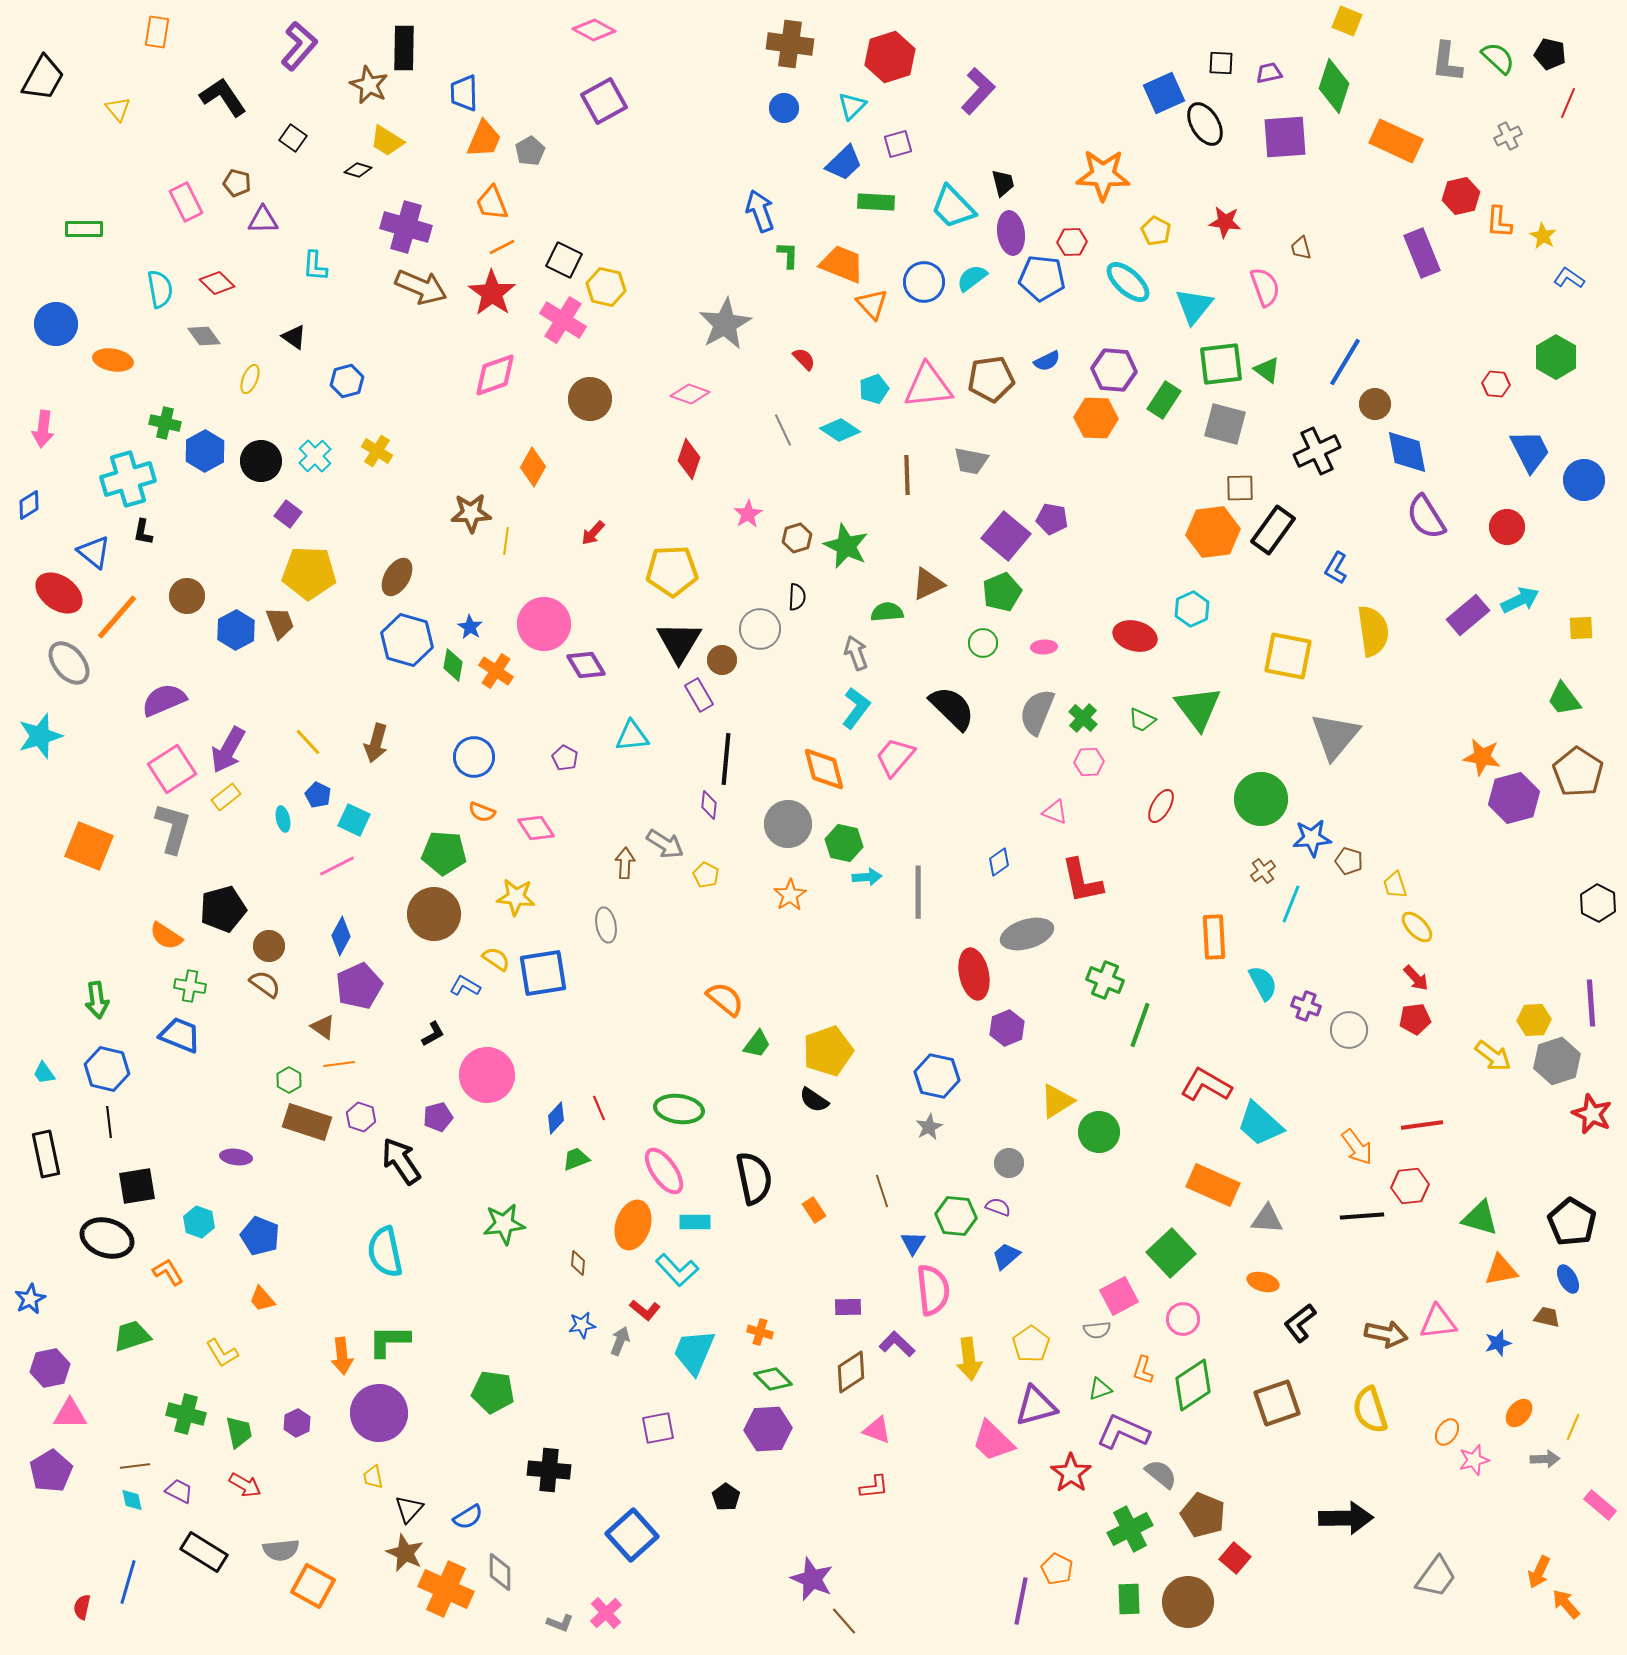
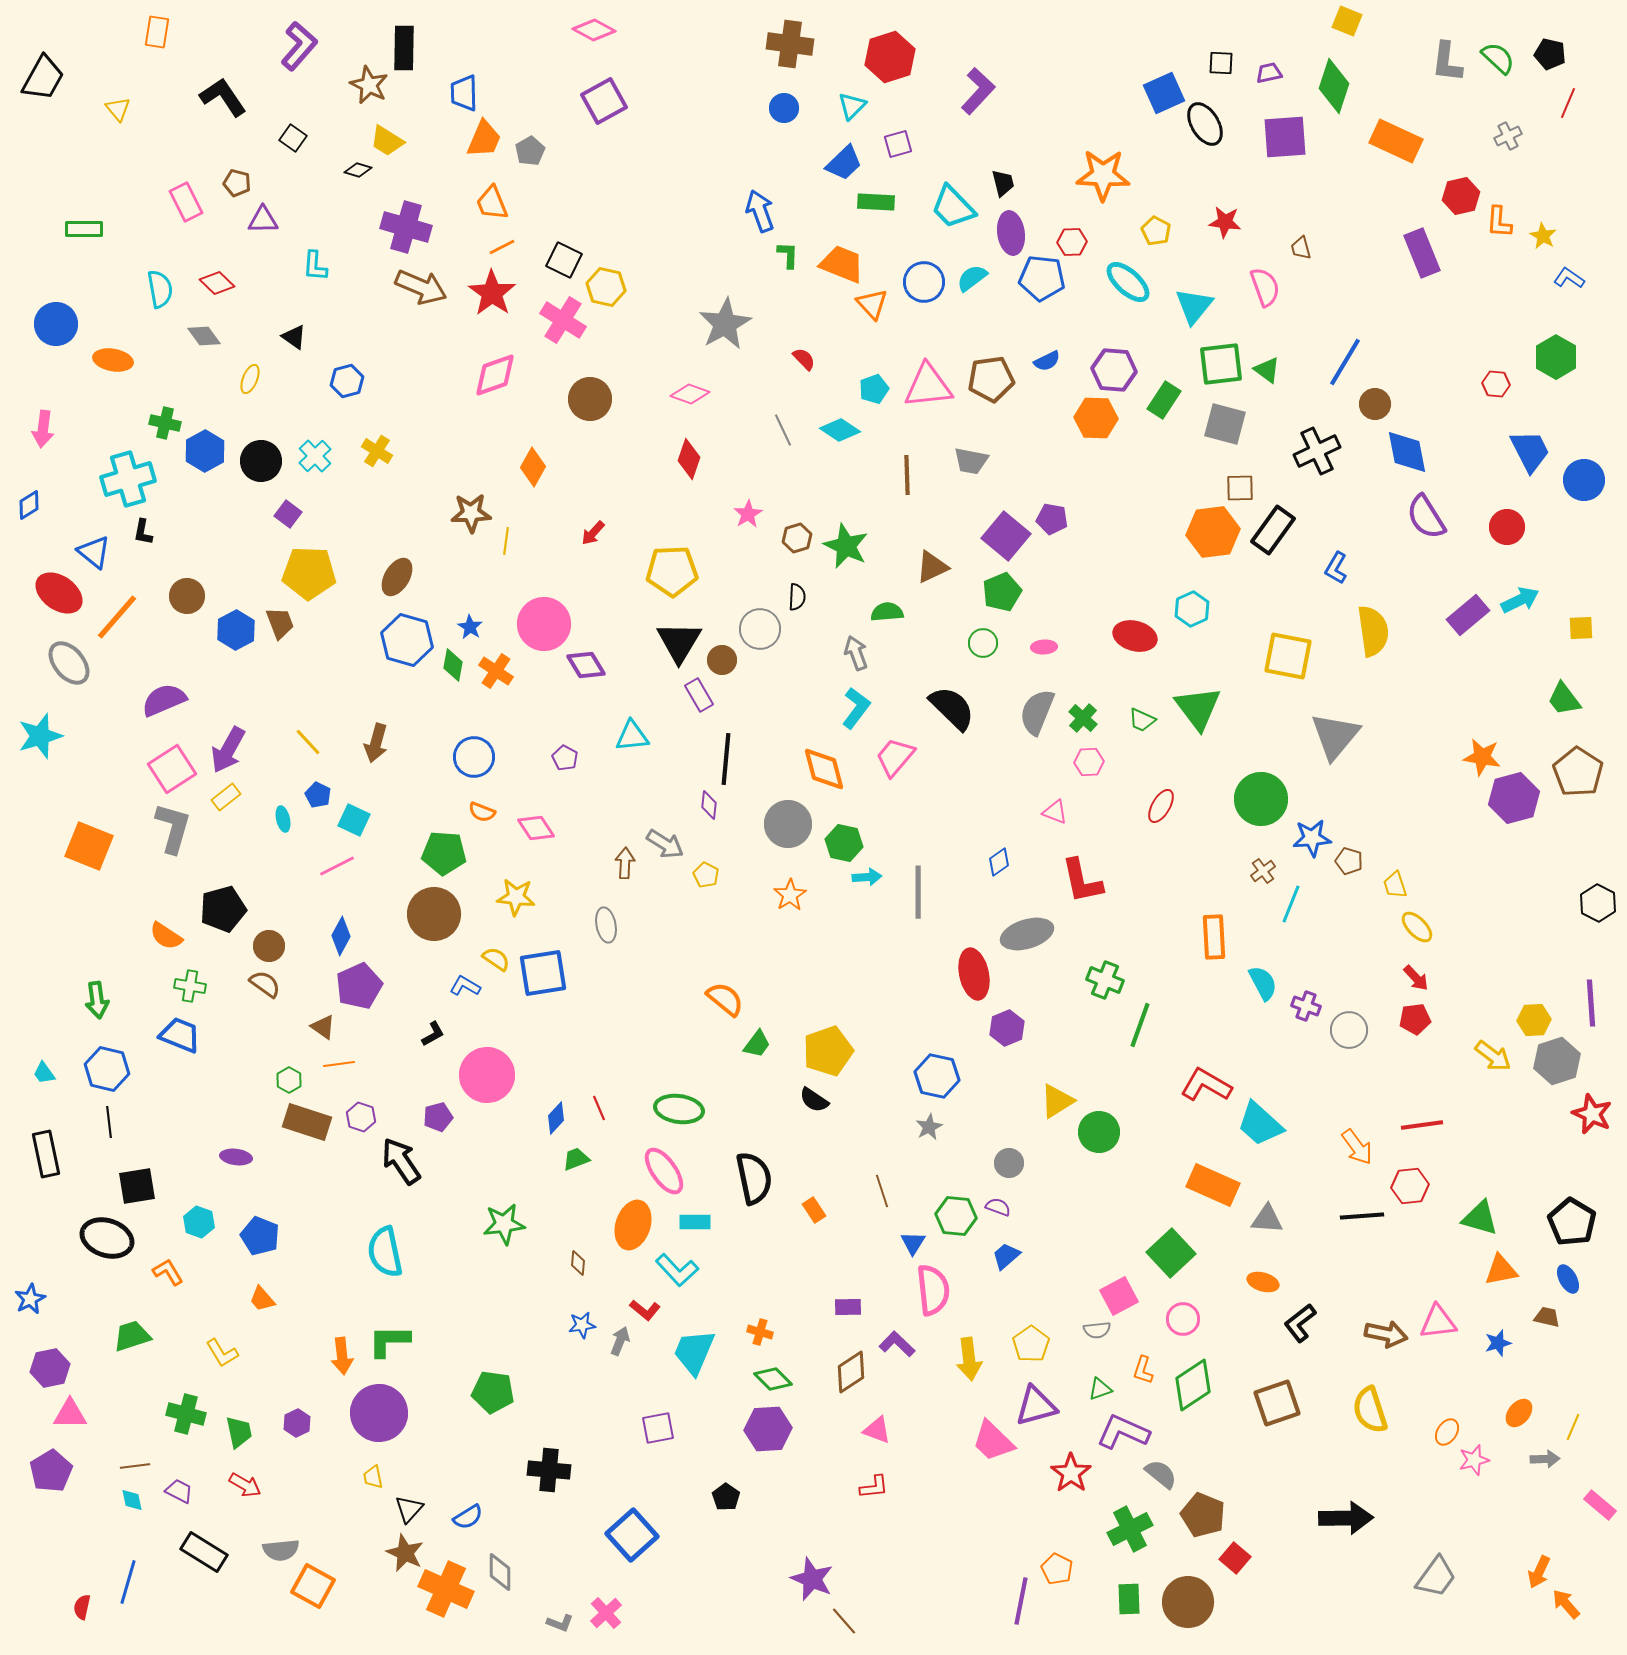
brown triangle at (928, 584): moved 4 px right, 17 px up
